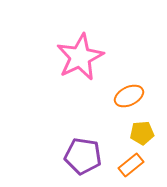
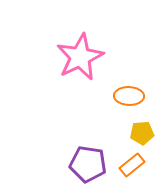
orange ellipse: rotated 28 degrees clockwise
purple pentagon: moved 5 px right, 8 px down
orange rectangle: moved 1 px right
